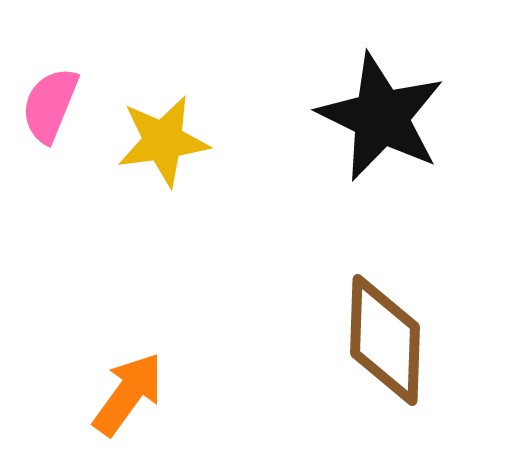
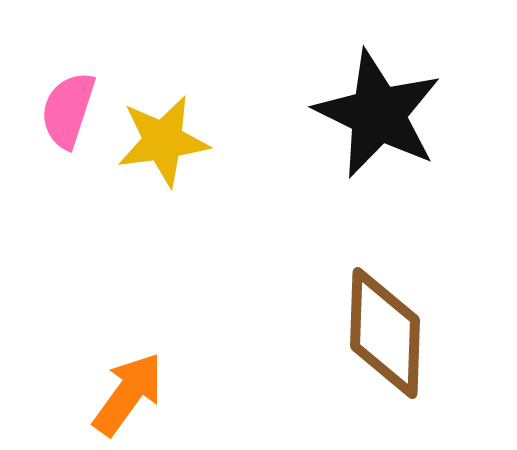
pink semicircle: moved 18 px right, 5 px down; rotated 4 degrees counterclockwise
black star: moved 3 px left, 3 px up
brown diamond: moved 7 px up
